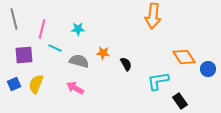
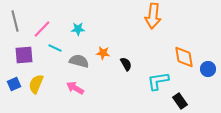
gray line: moved 1 px right, 2 px down
pink line: rotated 30 degrees clockwise
orange diamond: rotated 25 degrees clockwise
